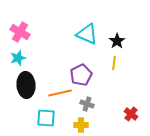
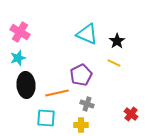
yellow line: rotated 72 degrees counterclockwise
orange line: moved 3 px left
